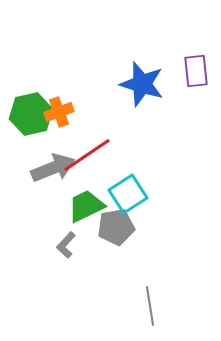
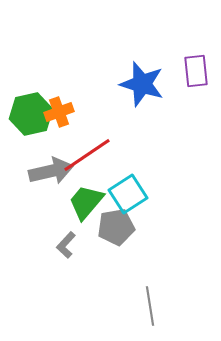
gray arrow: moved 2 px left, 3 px down; rotated 9 degrees clockwise
green trapezoid: moved 4 px up; rotated 24 degrees counterclockwise
